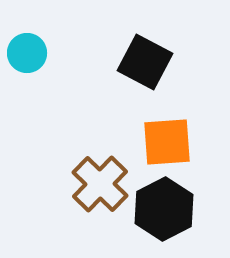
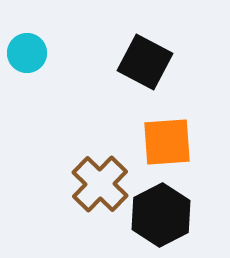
black hexagon: moved 3 px left, 6 px down
